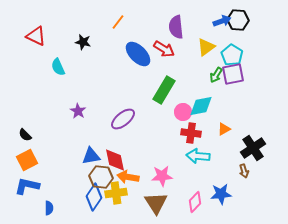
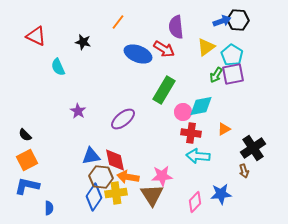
blue ellipse: rotated 24 degrees counterclockwise
brown triangle: moved 4 px left, 8 px up
